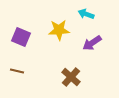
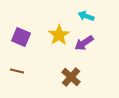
cyan arrow: moved 2 px down
yellow star: moved 5 px down; rotated 30 degrees counterclockwise
purple arrow: moved 8 px left
